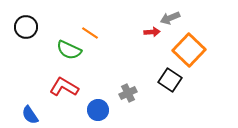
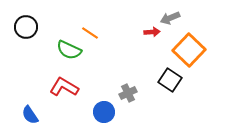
blue circle: moved 6 px right, 2 px down
